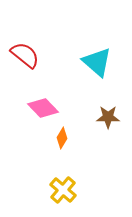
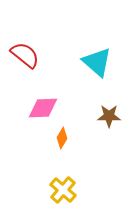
pink diamond: rotated 48 degrees counterclockwise
brown star: moved 1 px right, 1 px up
